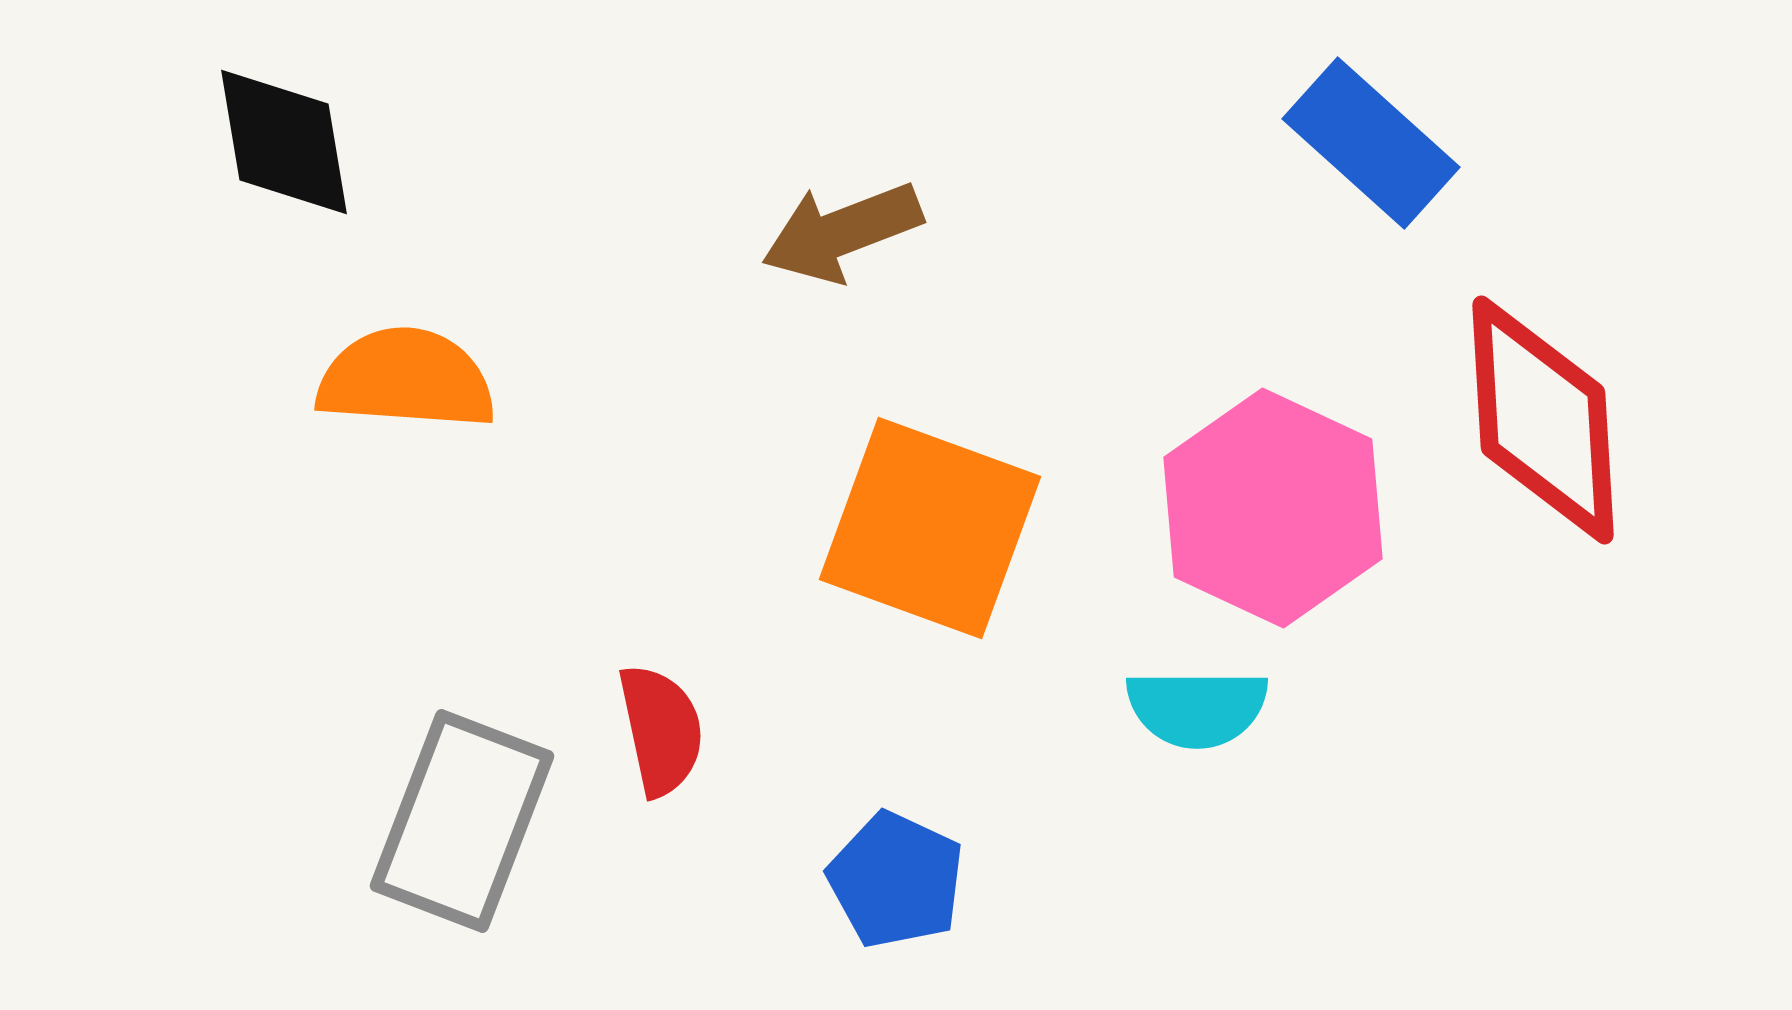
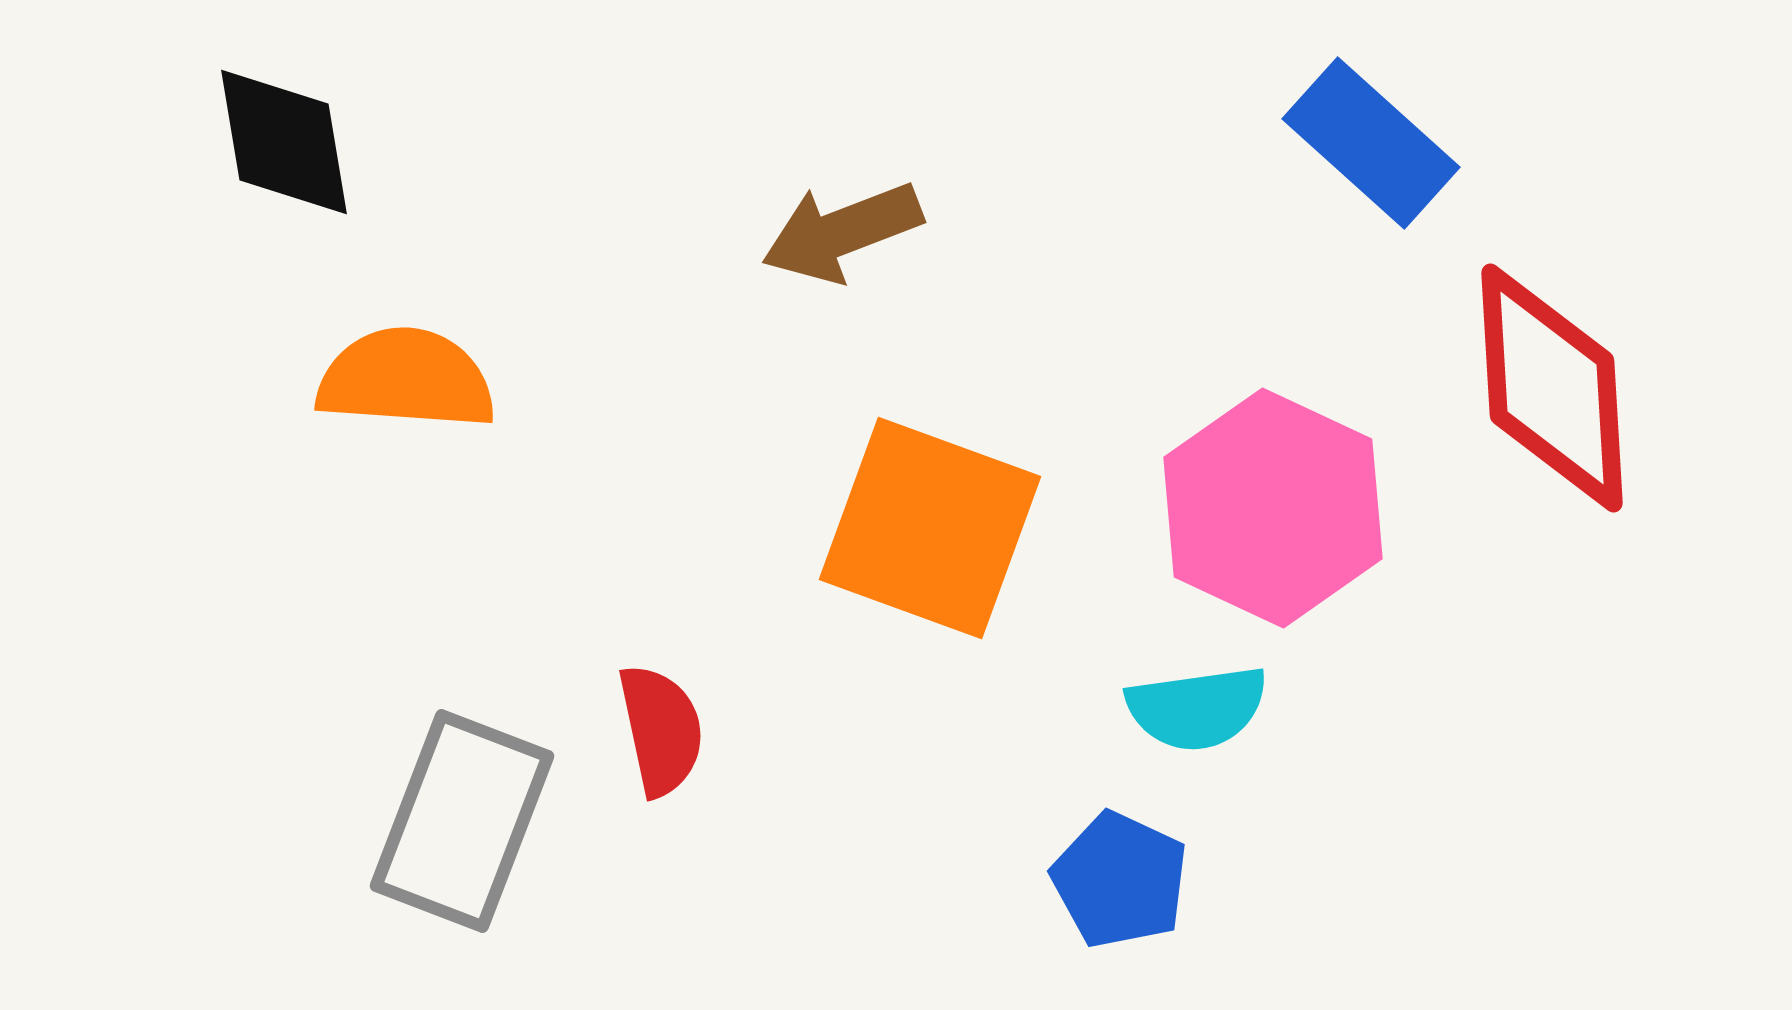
red diamond: moved 9 px right, 32 px up
cyan semicircle: rotated 8 degrees counterclockwise
blue pentagon: moved 224 px right
